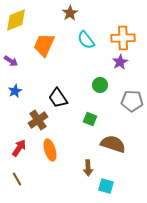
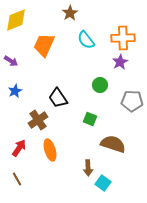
cyan square: moved 3 px left, 3 px up; rotated 21 degrees clockwise
